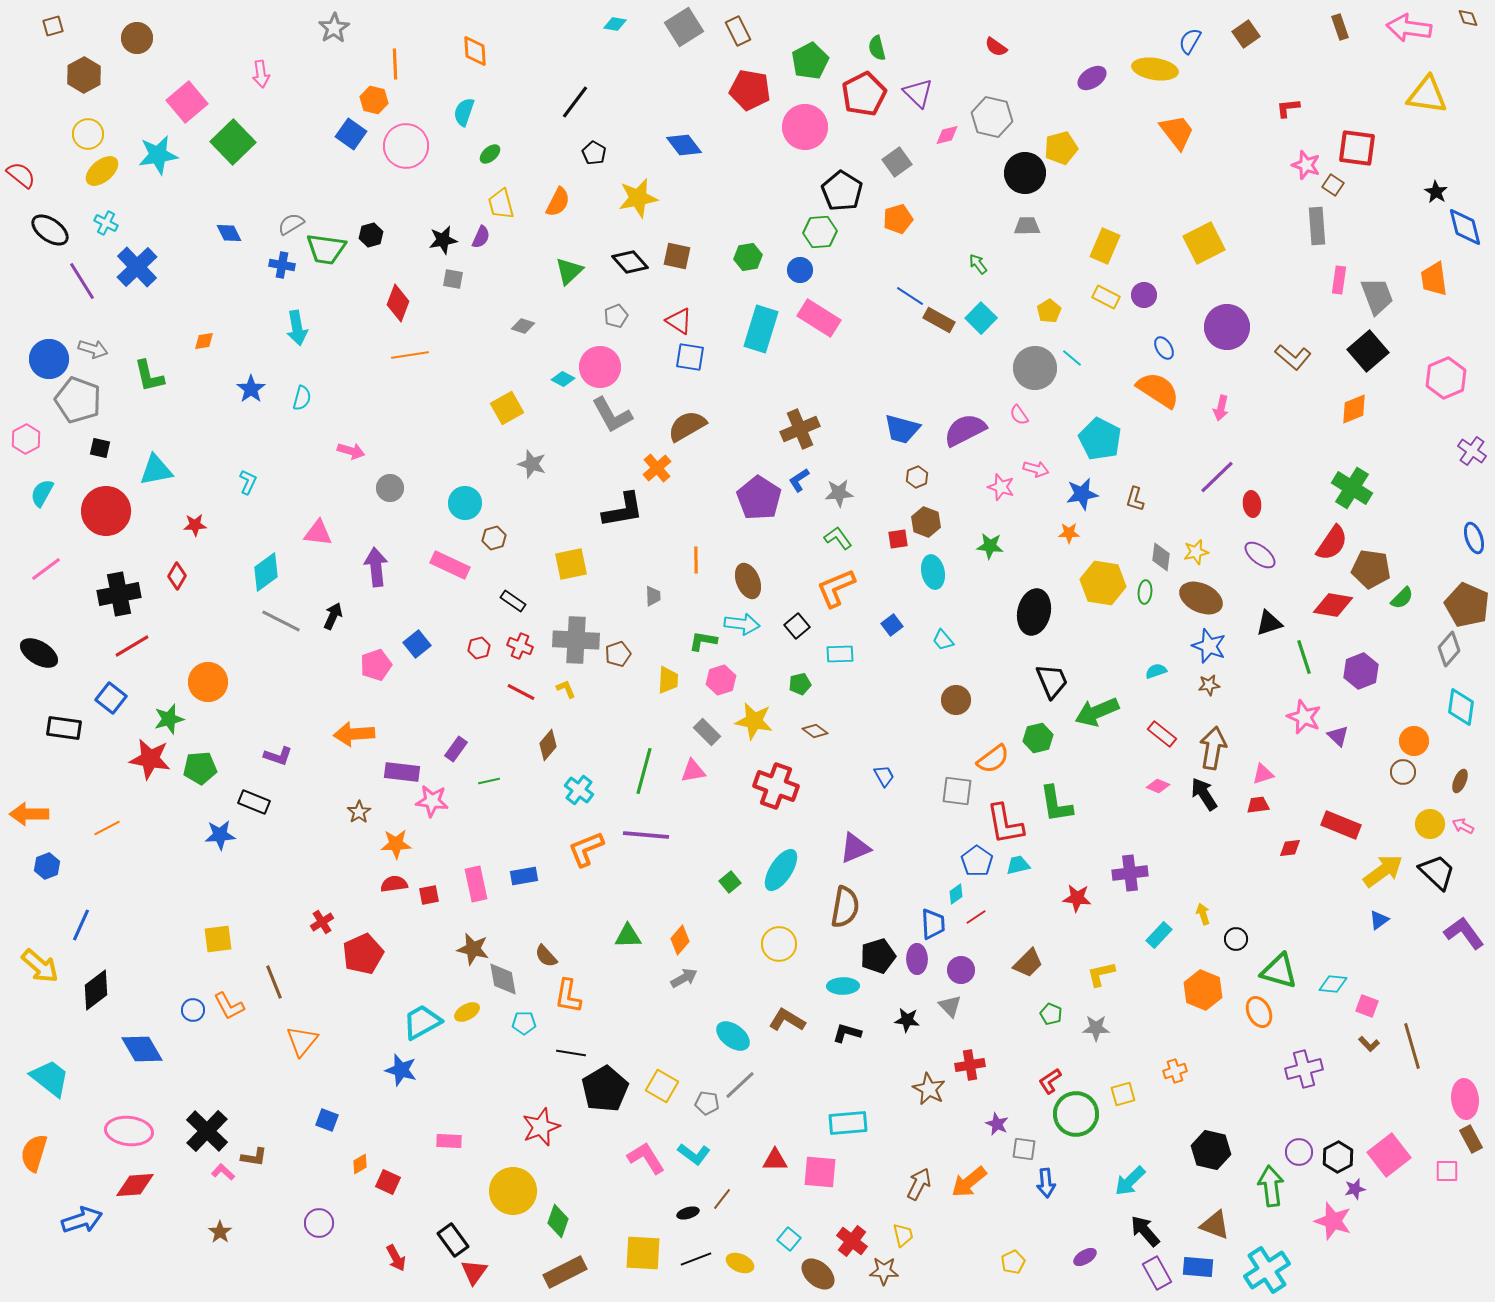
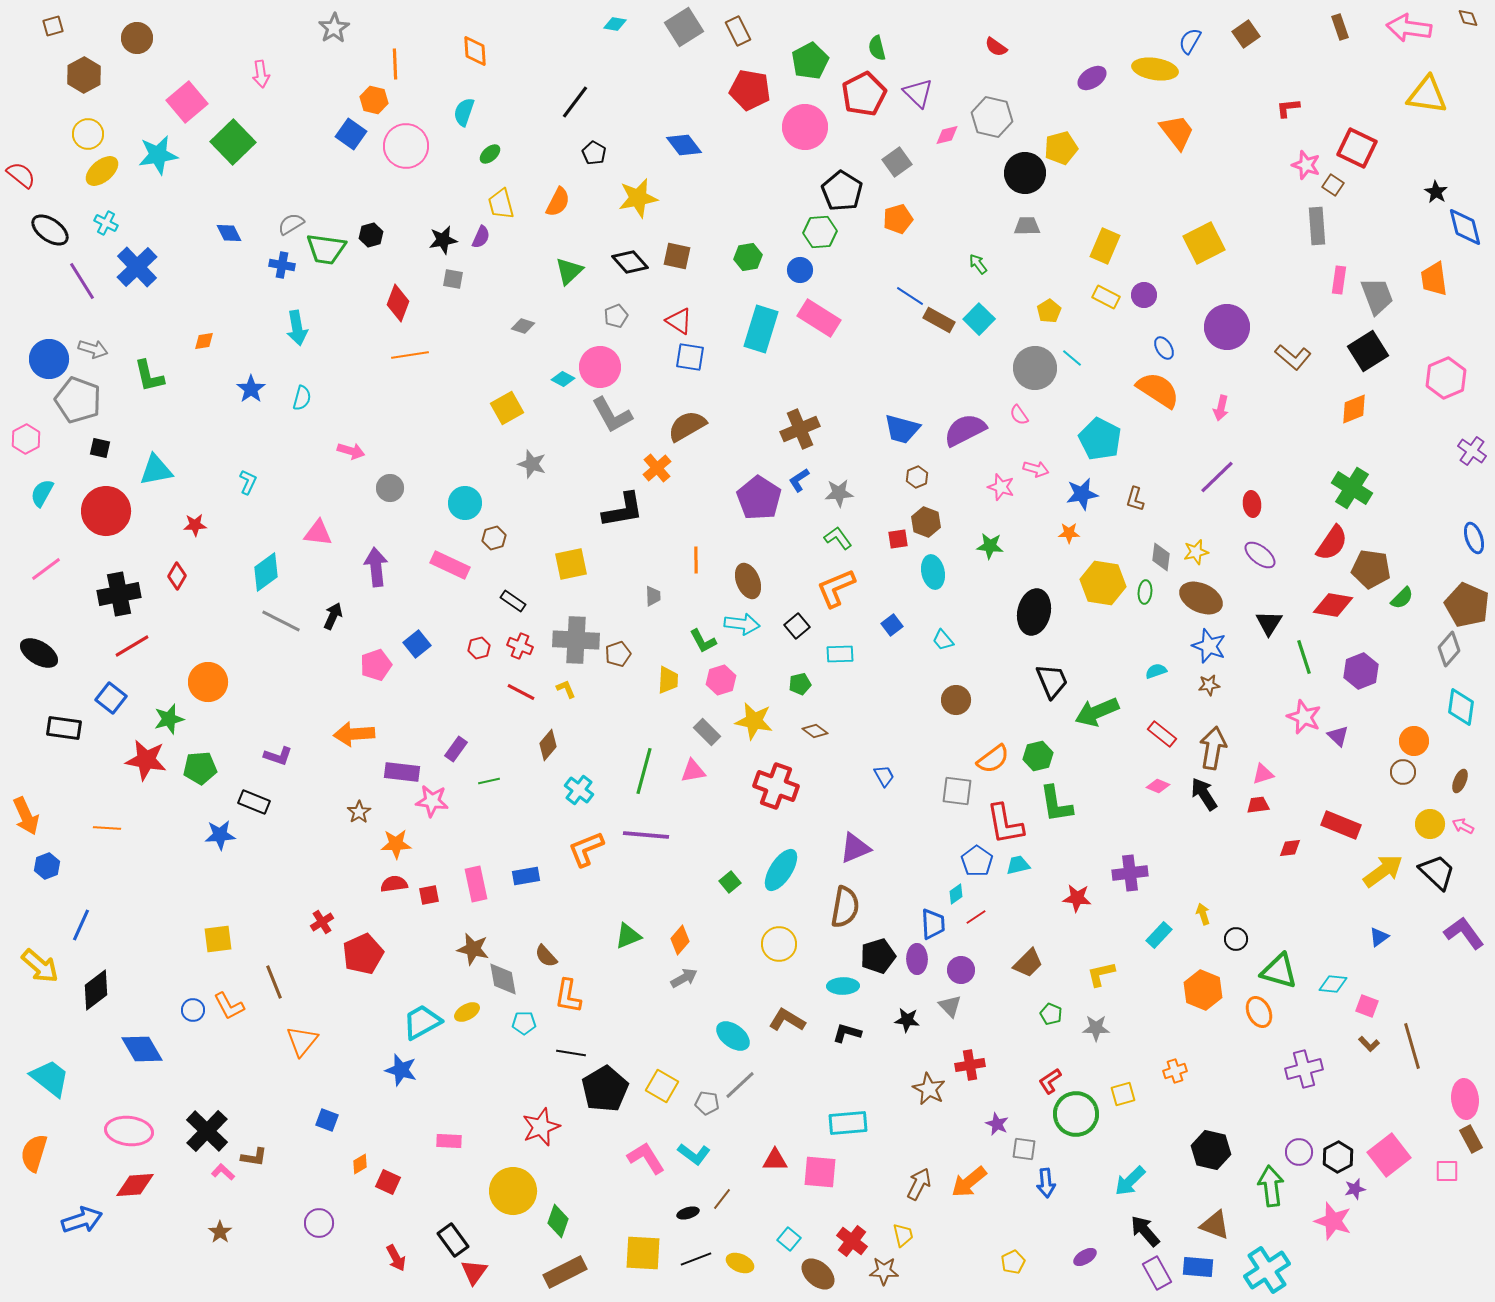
red square at (1357, 148): rotated 18 degrees clockwise
cyan square at (981, 318): moved 2 px left, 1 px down
black square at (1368, 351): rotated 9 degrees clockwise
black triangle at (1269, 623): rotated 40 degrees counterclockwise
green L-shape at (703, 641): rotated 128 degrees counterclockwise
green hexagon at (1038, 738): moved 18 px down
red star at (150, 759): moved 4 px left, 1 px down
orange arrow at (29, 814): moved 3 px left, 2 px down; rotated 114 degrees counterclockwise
orange line at (107, 828): rotated 32 degrees clockwise
blue rectangle at (524, 876): moved 2 px right
blue triangle at (1379, 920): moved 17 px down
green triangle at (628, 936): rotated 20 degrees counterclockwise
